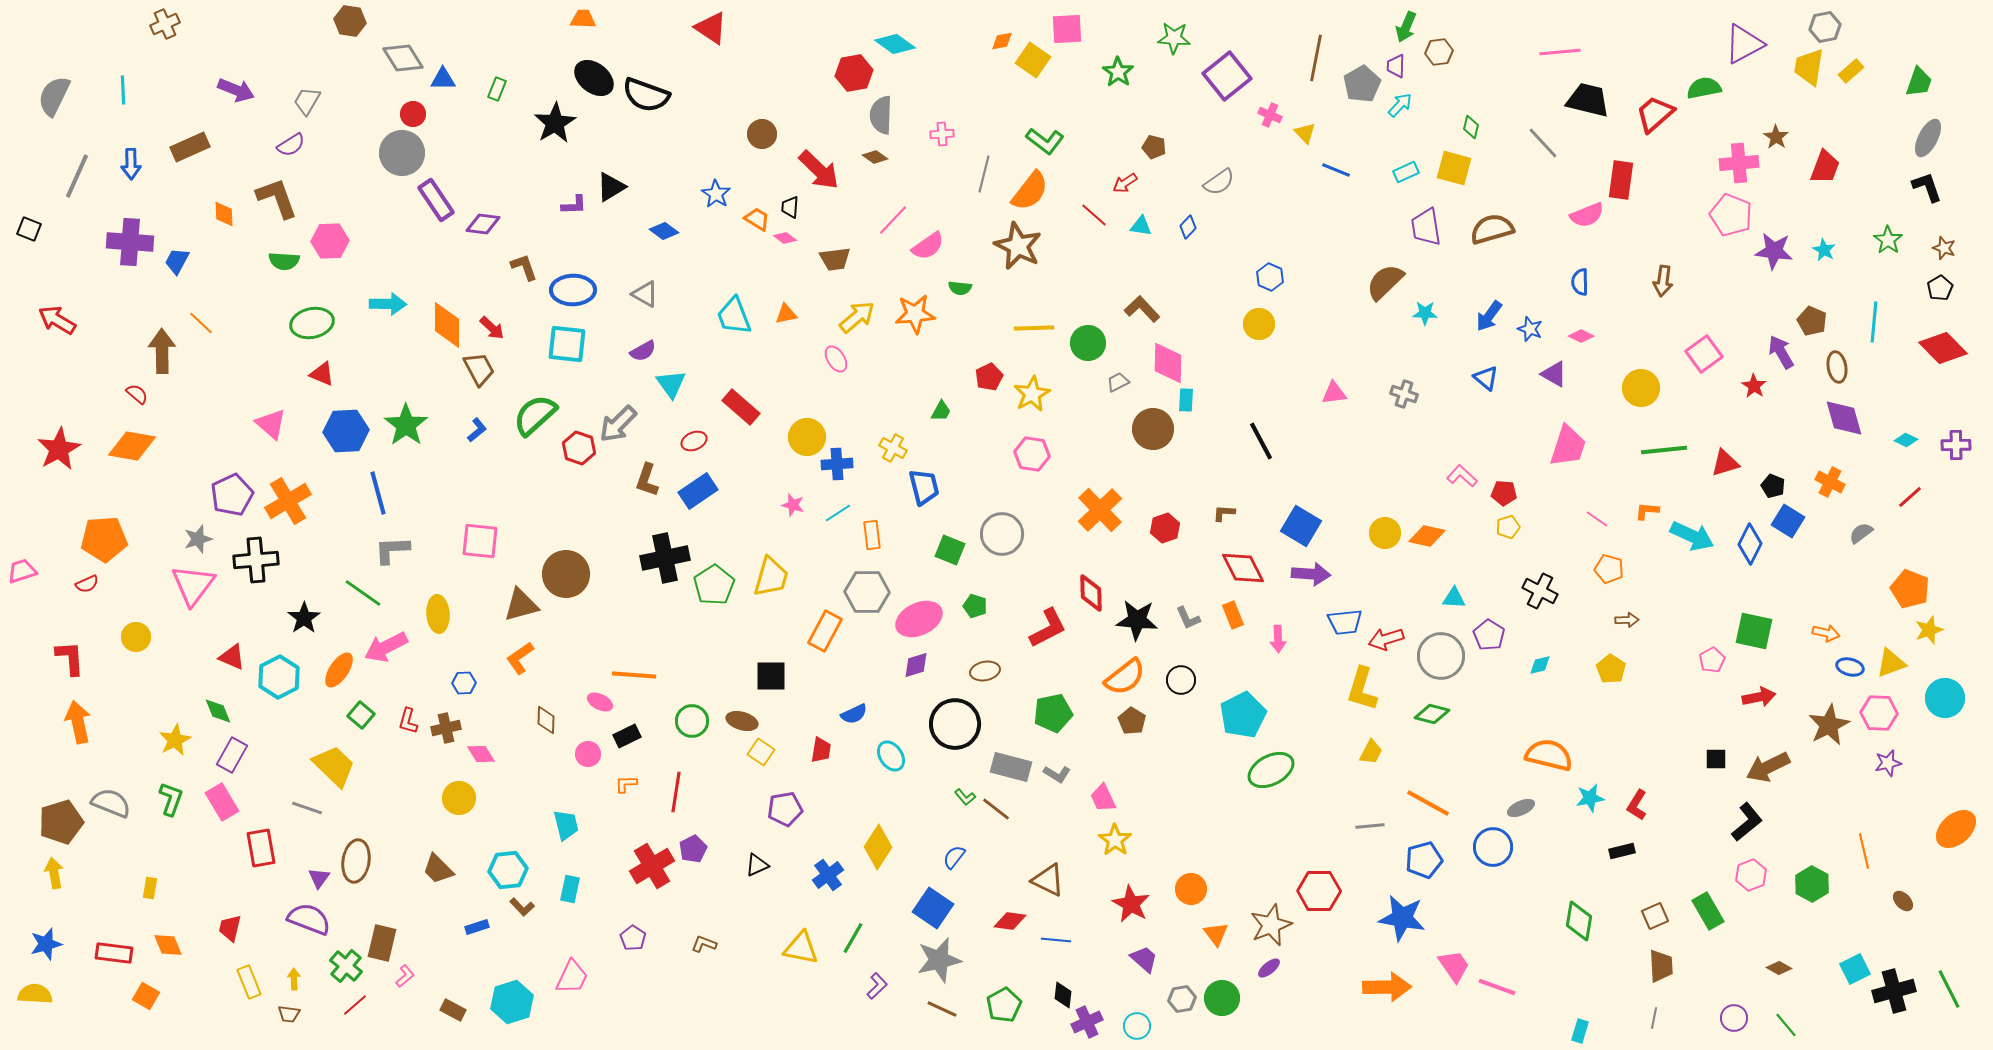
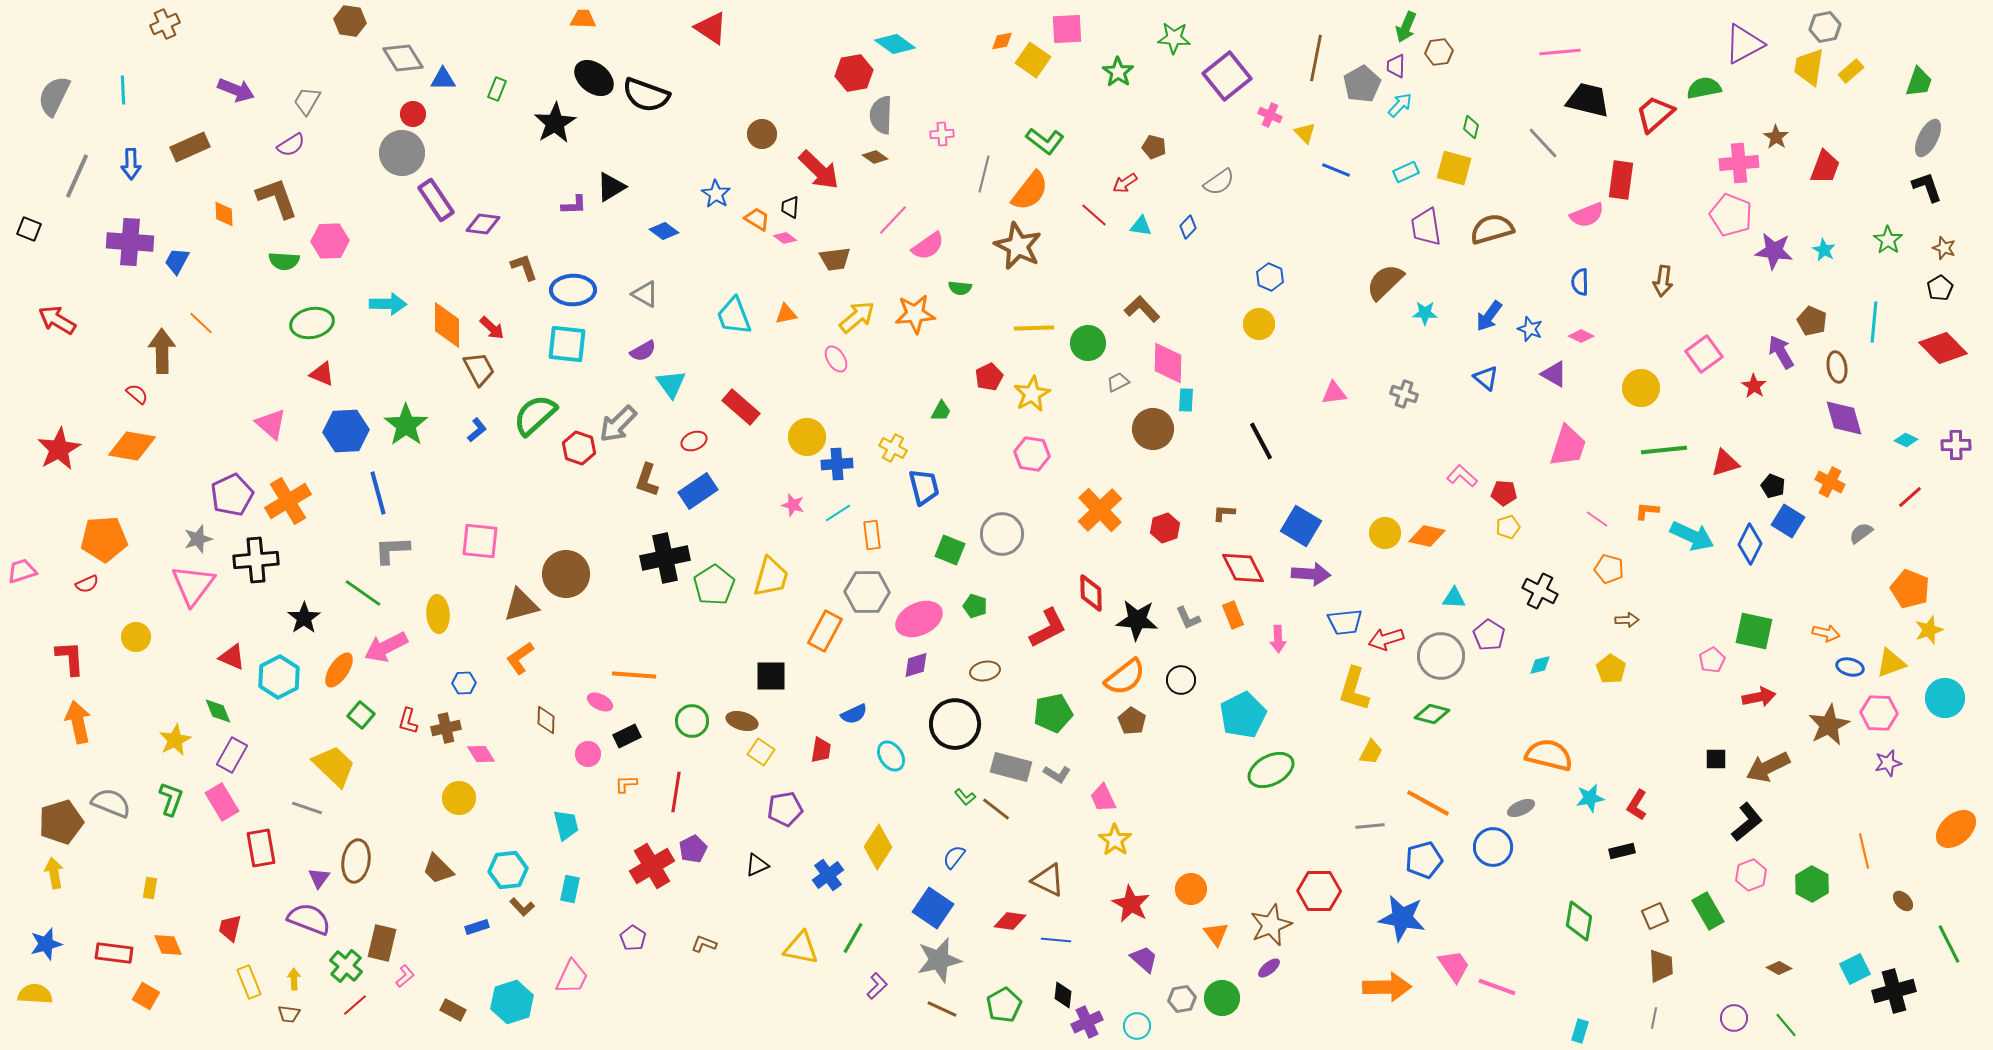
yellow L-shape at (1362, 689): moved 8 px left
green line at (1949, 989): moved 45 px up
